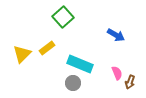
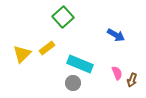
brown arrow: moved 2 px right, 2 px up
